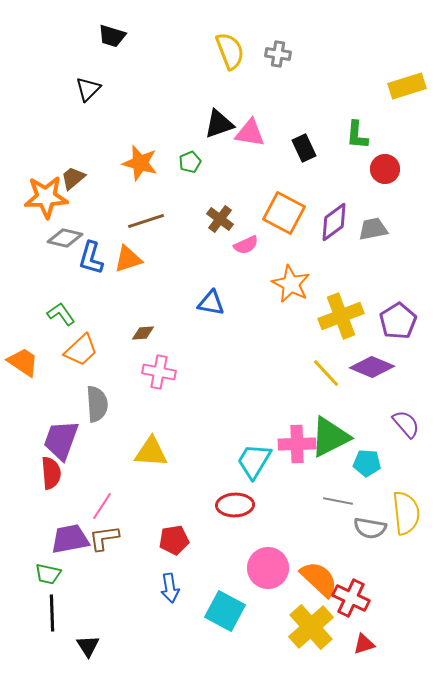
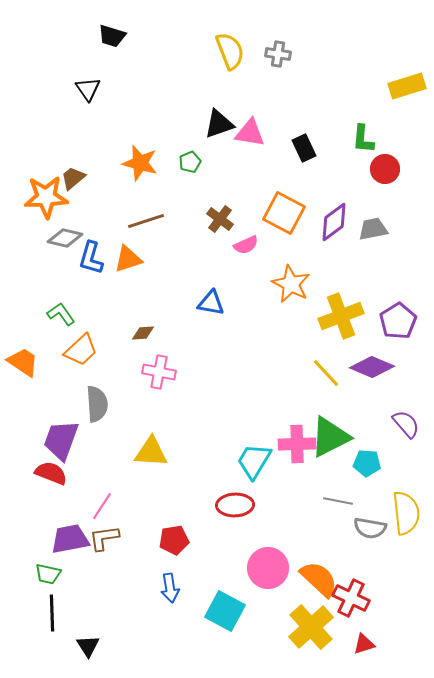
black triangle at (88, 89): rotated 20 degrees counterclockwise
green L-shape at (357, 135): moved 6 px right, 4 px down
red semicircle at (51, 473): rotated 64 degrees counterclockwise
